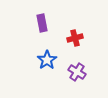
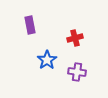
purple rectangle: moved 12 px left, 2 px down
purple cross: rotated 24 degrees counterclockwise
